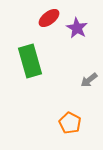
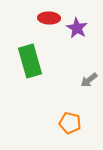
red ellipse: rotated 40 degrees clockwise
orange pentagon: rotated 15 degrees counterclockwise
